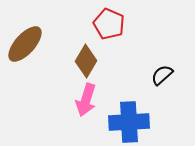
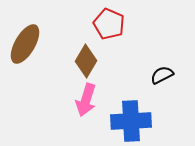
brown ellipse: rotated 12 degrees counterclockwise
black semicircle: rotated 15 degrees clockwise
blue cross: moved 2 px right, 1 px up
